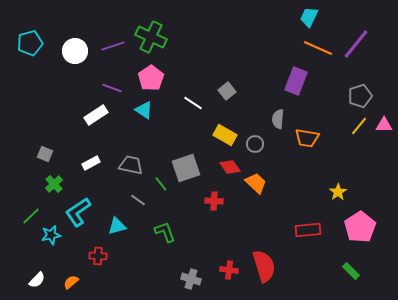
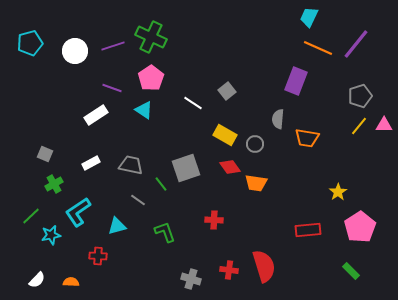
orange trapezoid at (256, 183): rotated 145 degrees clockwise
green cross at (54, 184): rotated 12 degrees clockwise
red cross at (214, 201): moved 19 px down
orange semicircle at (71, 282): rotated 42 degrees clockwise
